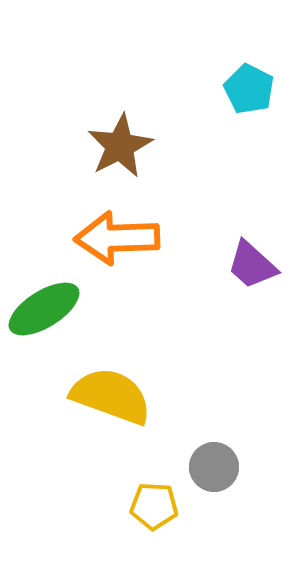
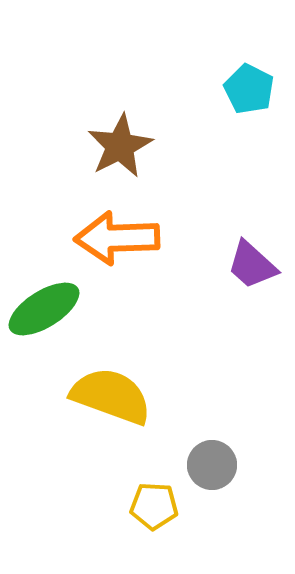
gray circle: moved 2 px left, 2 px up
